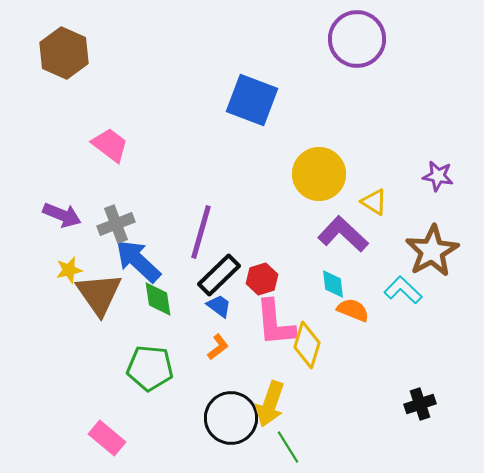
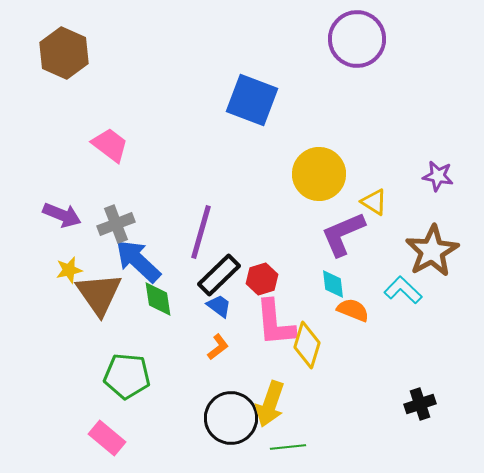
purple L-shape: rotated 66 degrees counterclockwise
green pentagon: moved 23 px left, 8 px down
green line: rotated 64 degrees counterclockwise
